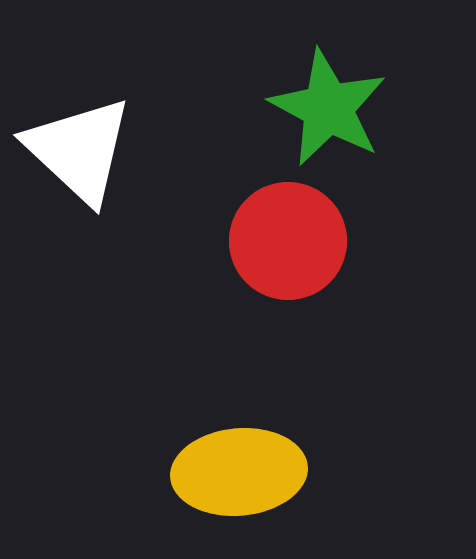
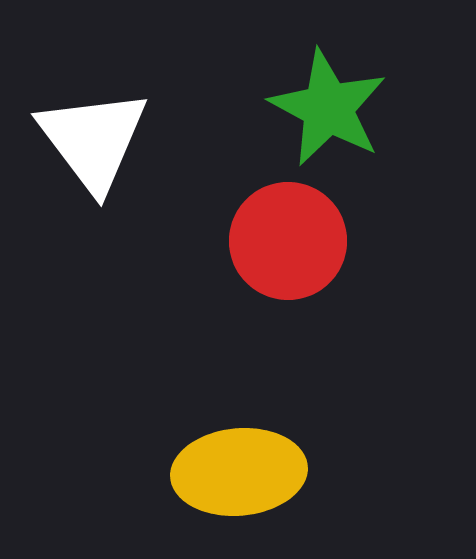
white triangle: moved 14 px right, 10 px up; rotated 10 degrees clockwise
